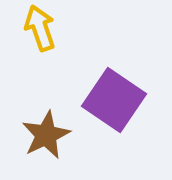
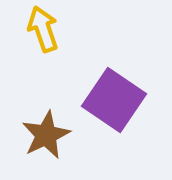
yellow arrow: moved 3 px right, 1 px down
